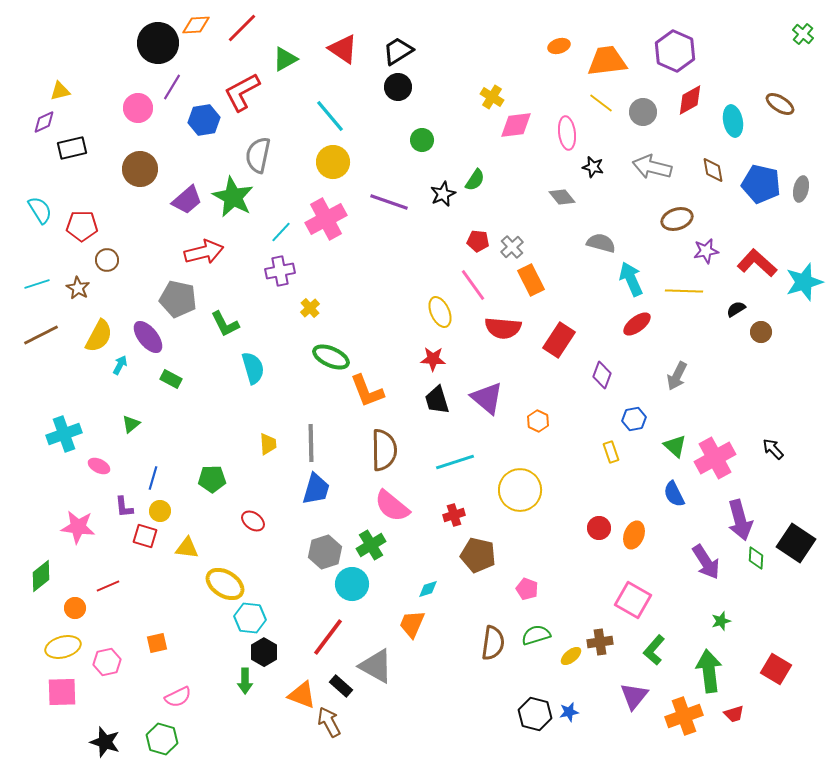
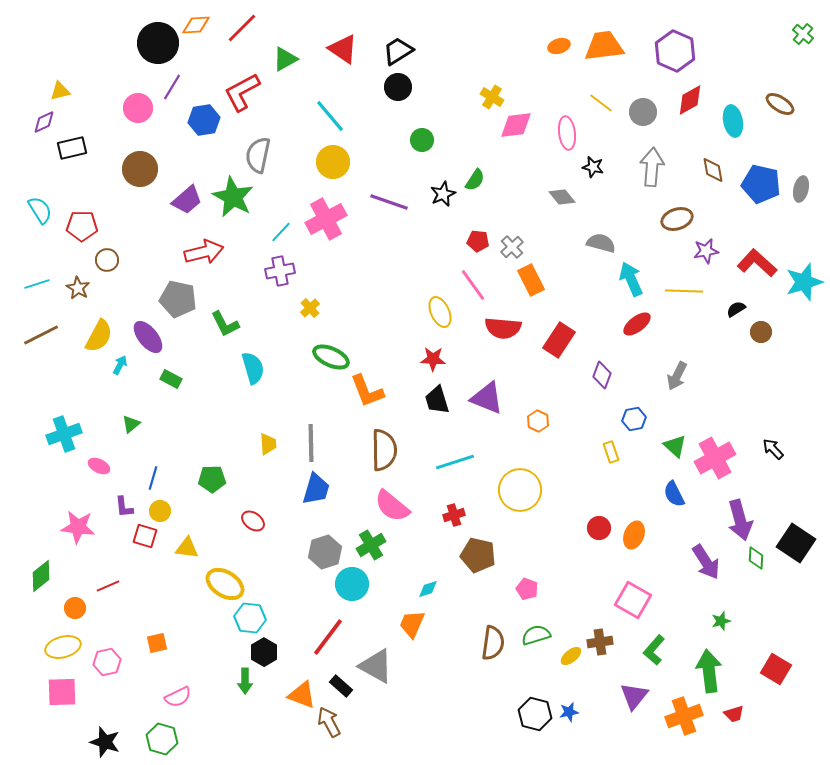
orange trapezoid at (607, 61): moved 3 px left, 15 px up
gray arrow at (652, 167): rotated 81 degrees clockwise
purple triangle at (487, 398): rotated 18 degrees counterclockwise
